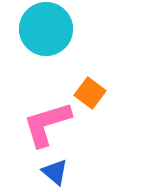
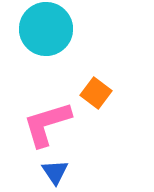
orange square: moved 6 px right
blue triangle: rotated 16 degrees clockwise
